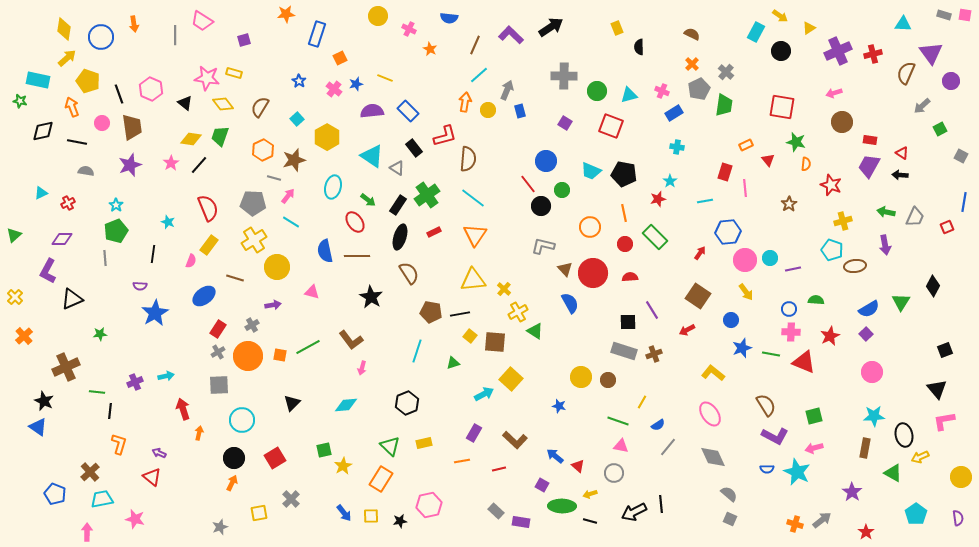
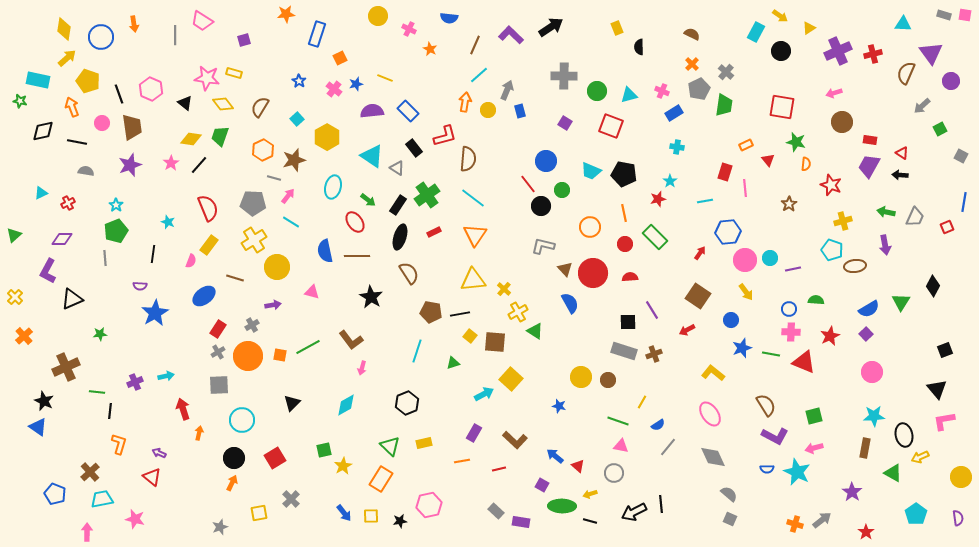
cyan diamond at (346, 405): rotated 25 degrees counterclockwise
